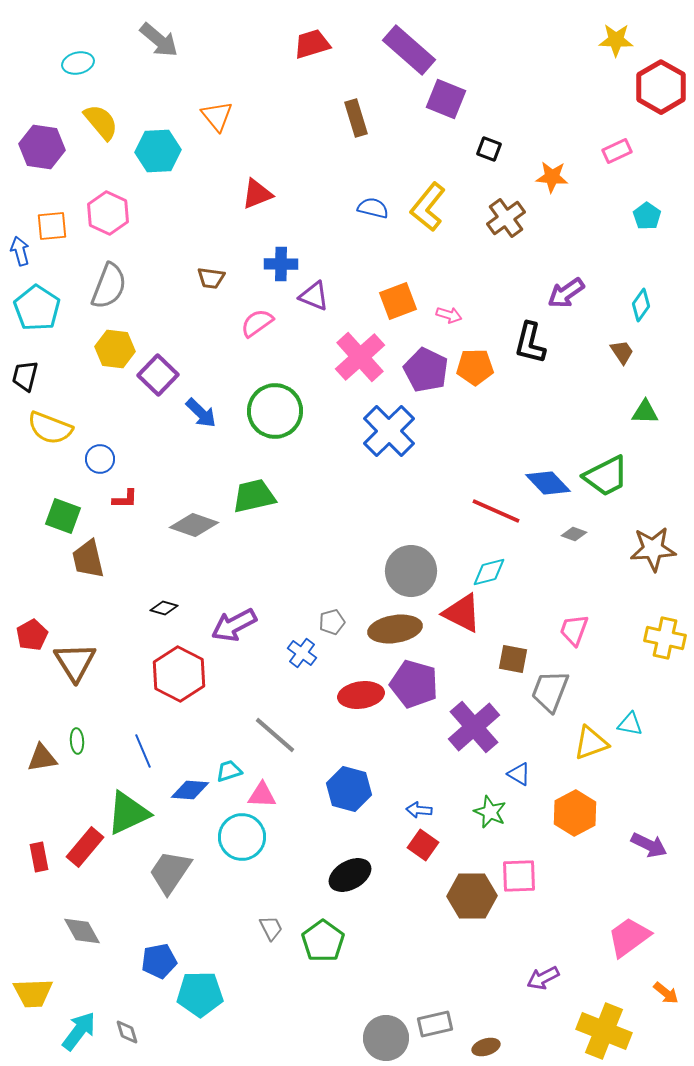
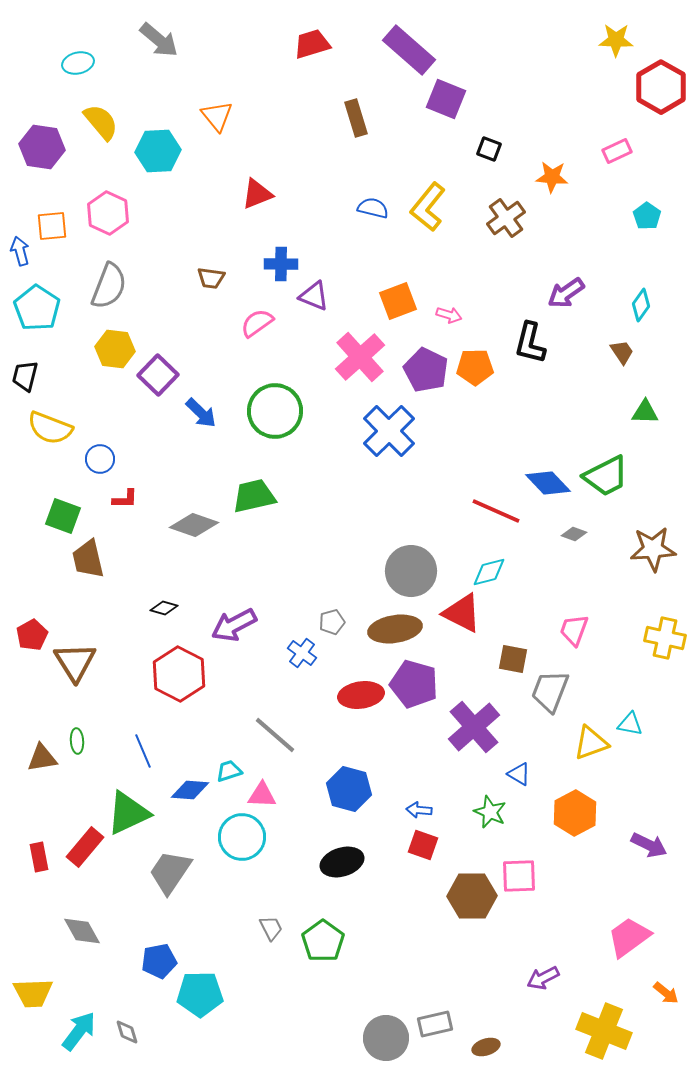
red square at (423, 845): rotated 16 degrees counterclockwise
black ellipse at (350, 875): moved 8 px left, 13 px up; rotated 12 degrees clockwise
